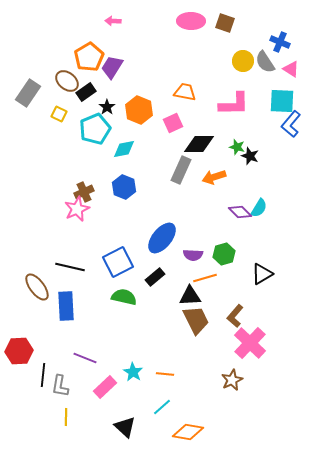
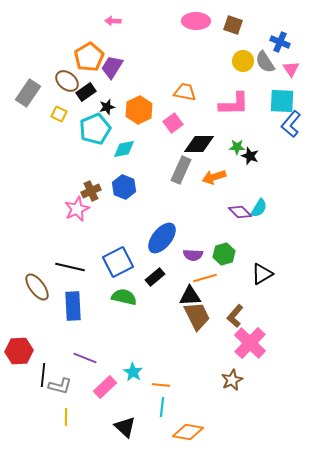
pink ellipse at (191, 21): moved 5 px right
brown square at (225, 23): moved 8 px right, 2 px down
pink triangle at (291, 69): rotated 24 degrees clockwise
black star at (107, 107): rotated 21 degrees clockwise
orange hexagon at (139, 110): rotated 12 degrees clockwise
pink square at (173, 123): rotated 12 degrees counterclockwise
green star at (237, 147): rotated 14 degrees counterclockwise
brown cross at (84, 192): moved 7 px right, 1 px up
blue rectangle at (66, 306): moved 7 px right
brown trapezoid at (196, 320): moved 1 px right, 4 px up
orange line at (165, 374): moved 4 px left, 11 px down
gray L-shape at (60, 386): rotated 85 degrees counterclockwise
cyan line at (162, 407): rotated 42 degrees counterclockwise
